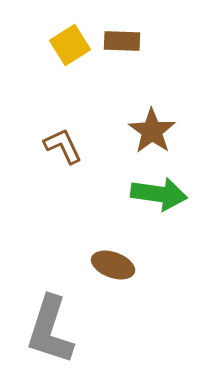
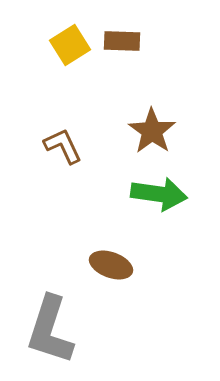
brown ellipse: moved 2 px left
